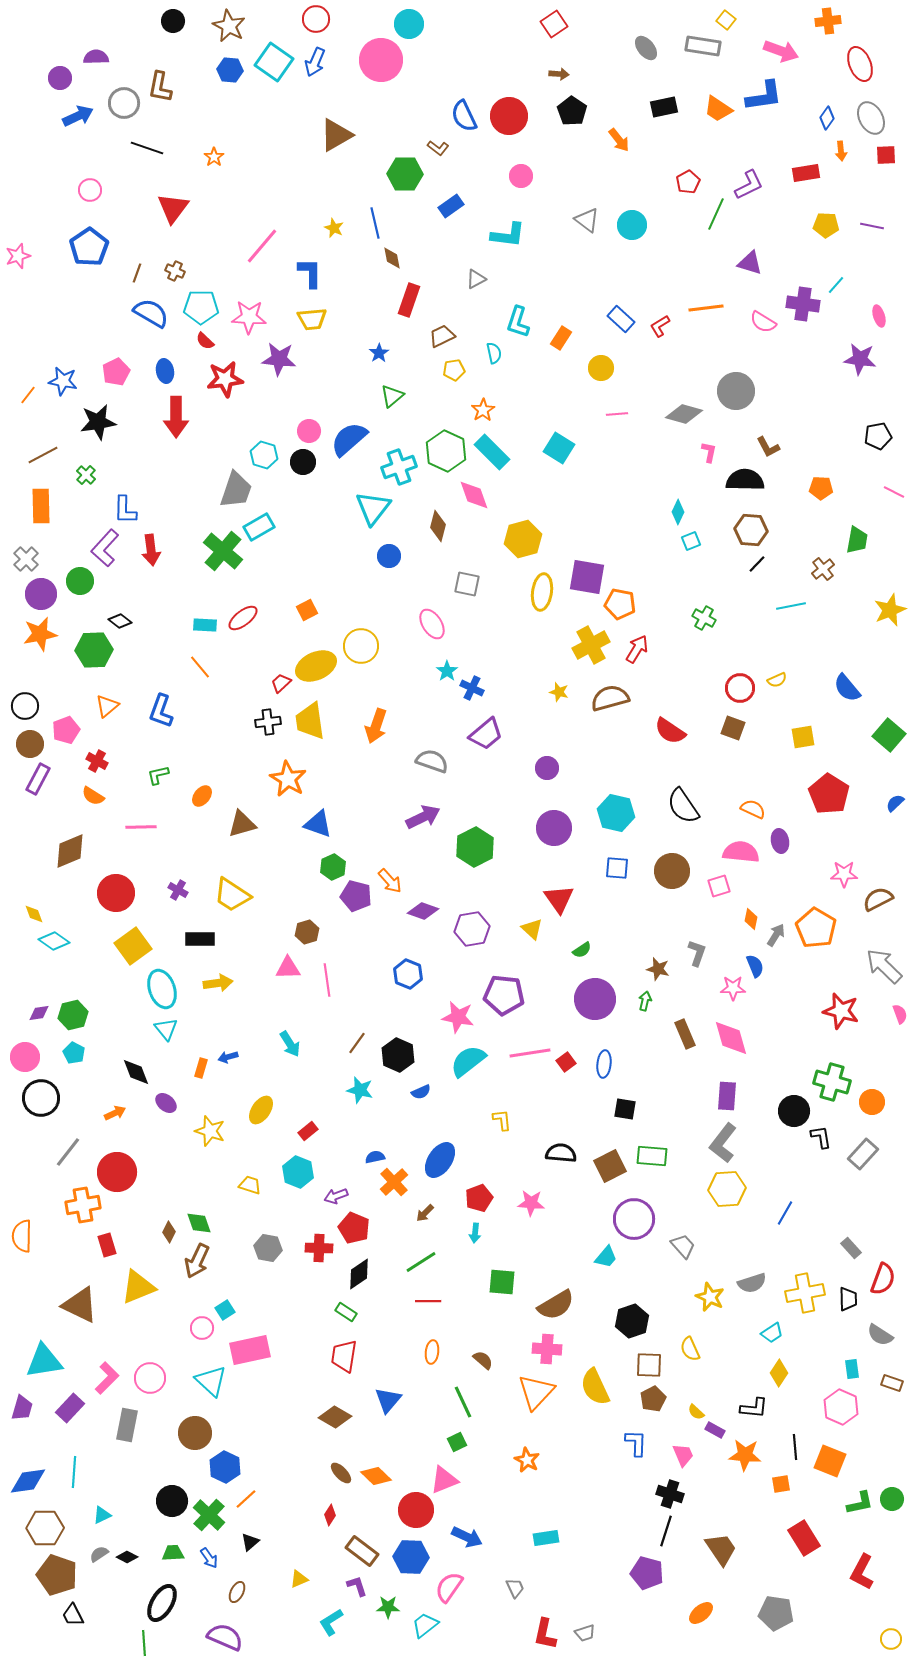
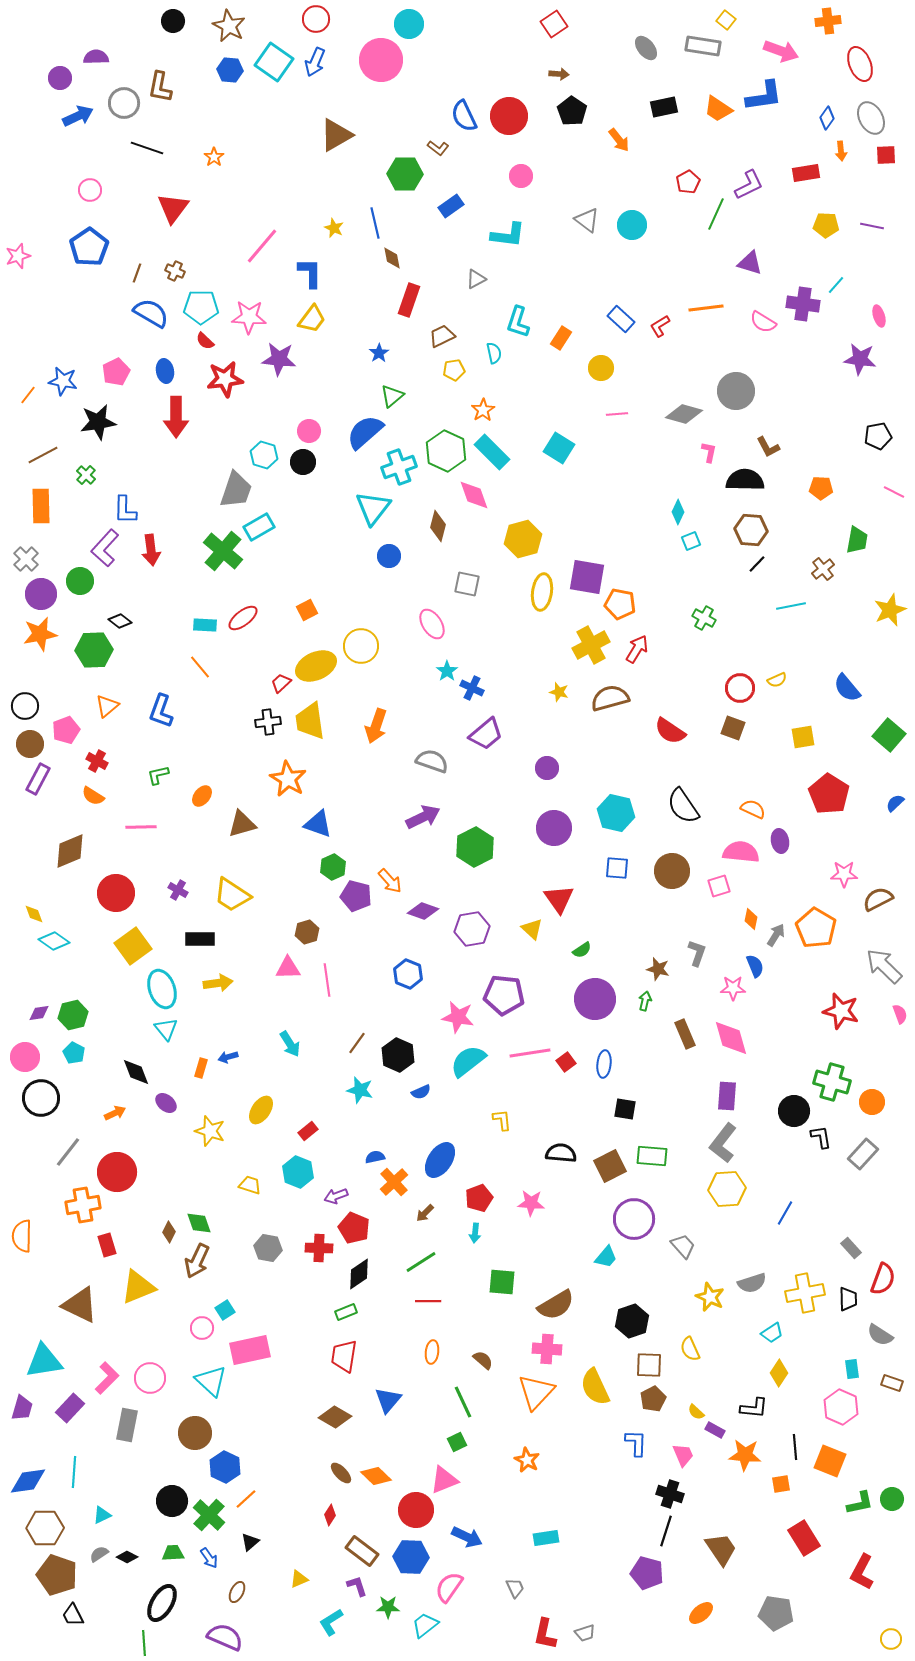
yellow trapezoid at (312, 319): rotated 48 degrees counterclockwise
blue semicircle at (349, 439): moved 16 px right, 7 px up
green rectangle at (346, 1312): rotated 55 degrees counterclockwise
